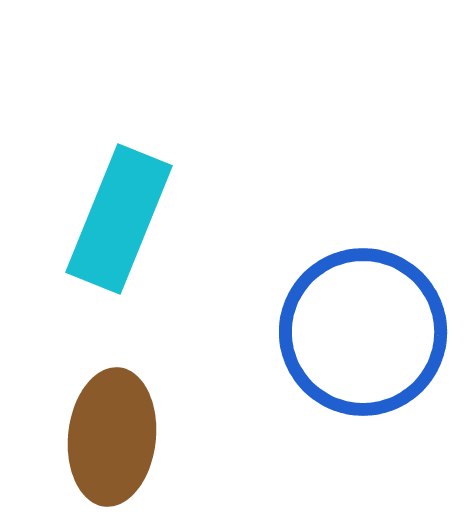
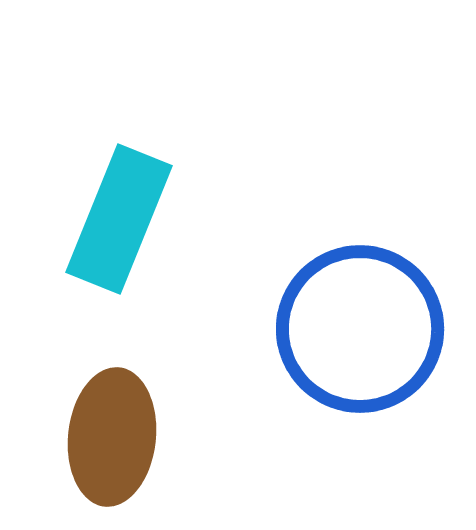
blue circle: moved 3 px left, 3 px up
